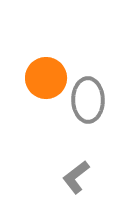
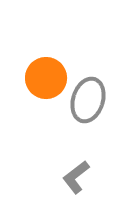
gray ellipse: rotated 18 degrees clockwise
